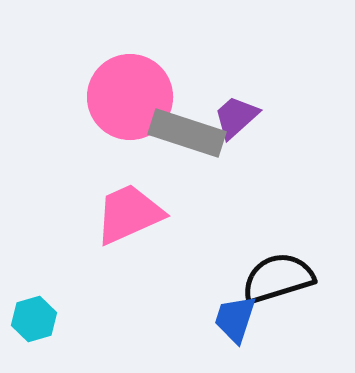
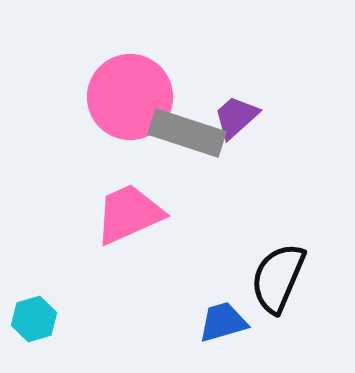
black semicircle: rotated 50 degrees counterclockwise
blue trapezoid: moved 12 px left, 3 px down; rotated 56 degrees clockwise
